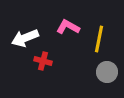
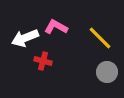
pink L-shape: moved 12 px left
yellow line: moved 1 px right, 1 px up; rotated 56 degrees counterclockwise
